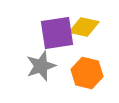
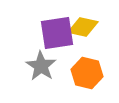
yellow diamond: moved 1 px left
gray star: rotated 20 degrees counterclockwise
